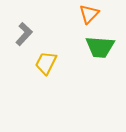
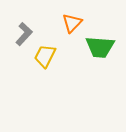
orange triangle: moved 17 px left, 9 px down
yellow trapezoid: moved 1 px left, 7 px up
